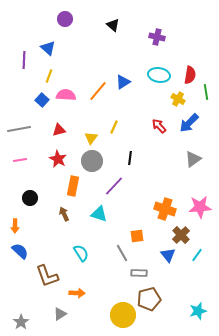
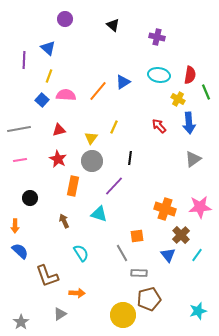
green line at (206, 92): rotated 14 degrees counterclockwise
blue arrow at (189, 123): rotated 50 degrees counterclockwise
brown arrow at (64, 214): moved 7 px down
